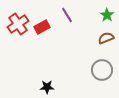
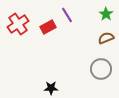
green star: moved 1 px left, 1 px up
red rectangle: moved 6 px right
gray circle: moved 1 px left, 1 px up
black star: moved 4 px right, 1 px down
